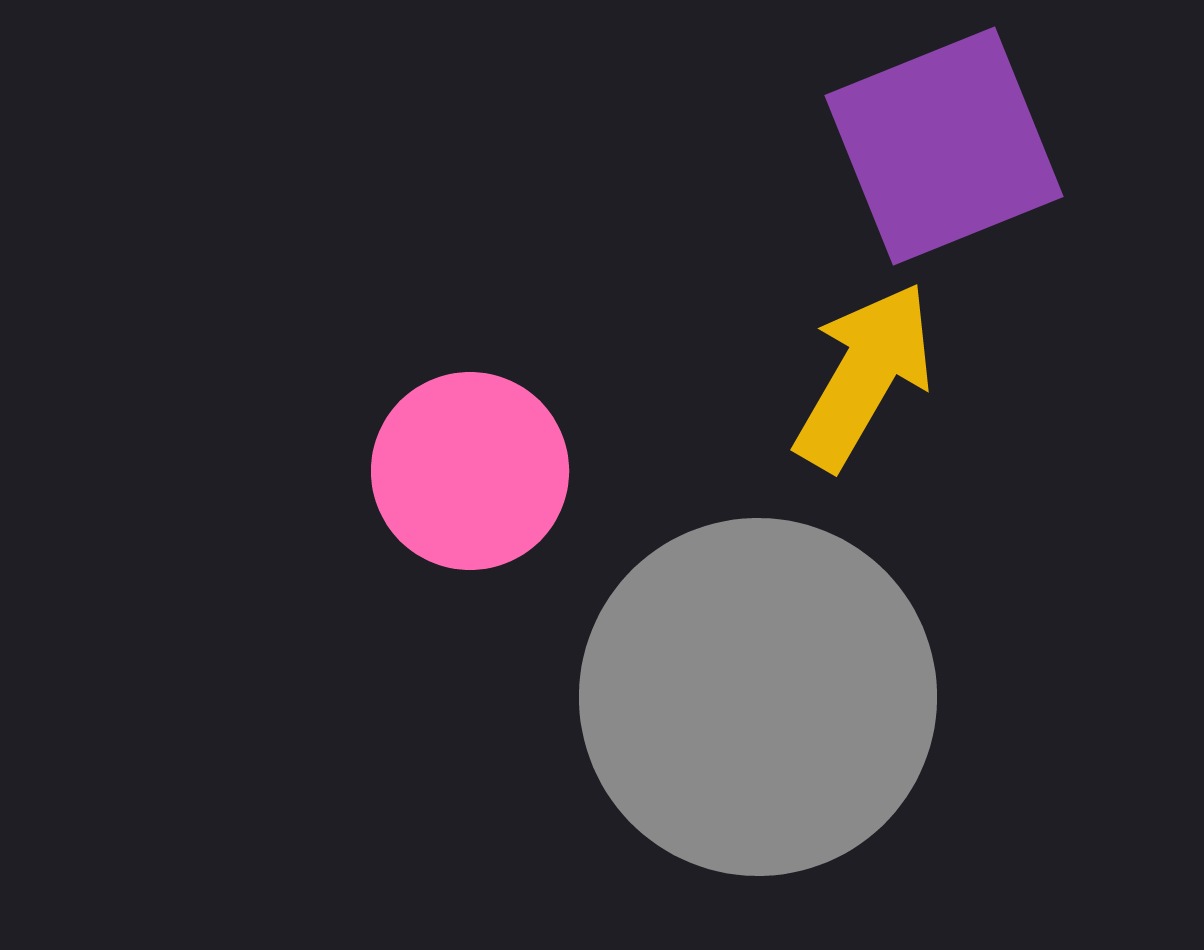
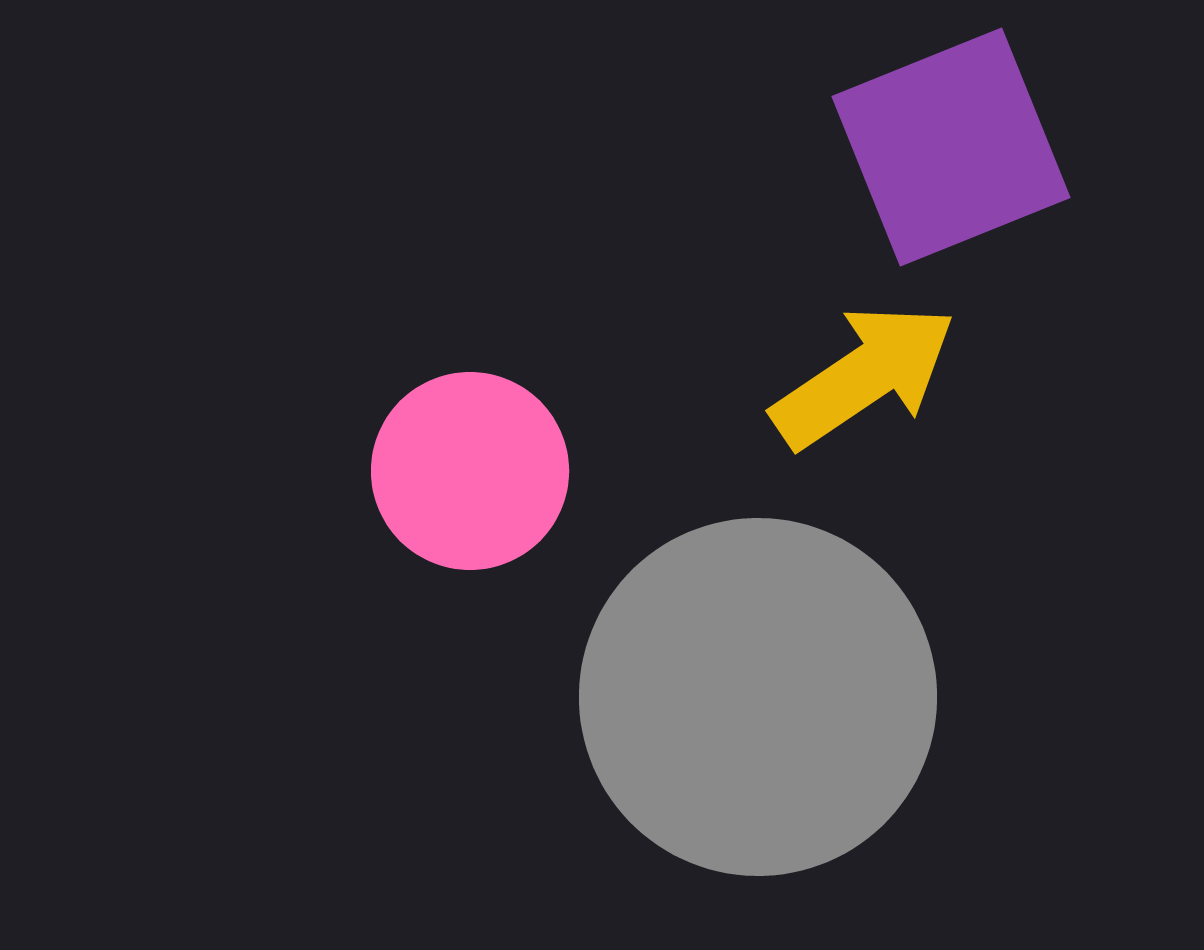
purple square: moved 7 px right, 1 px down
yellow arrow: rotated 26 degrees clockwise
